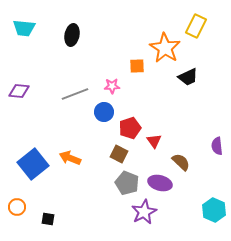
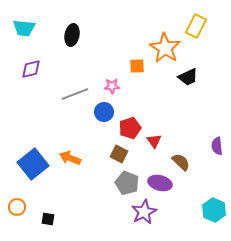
purple diamond: moved 12 px right, 22 px up; rotated 20 degrees counterclockwise
